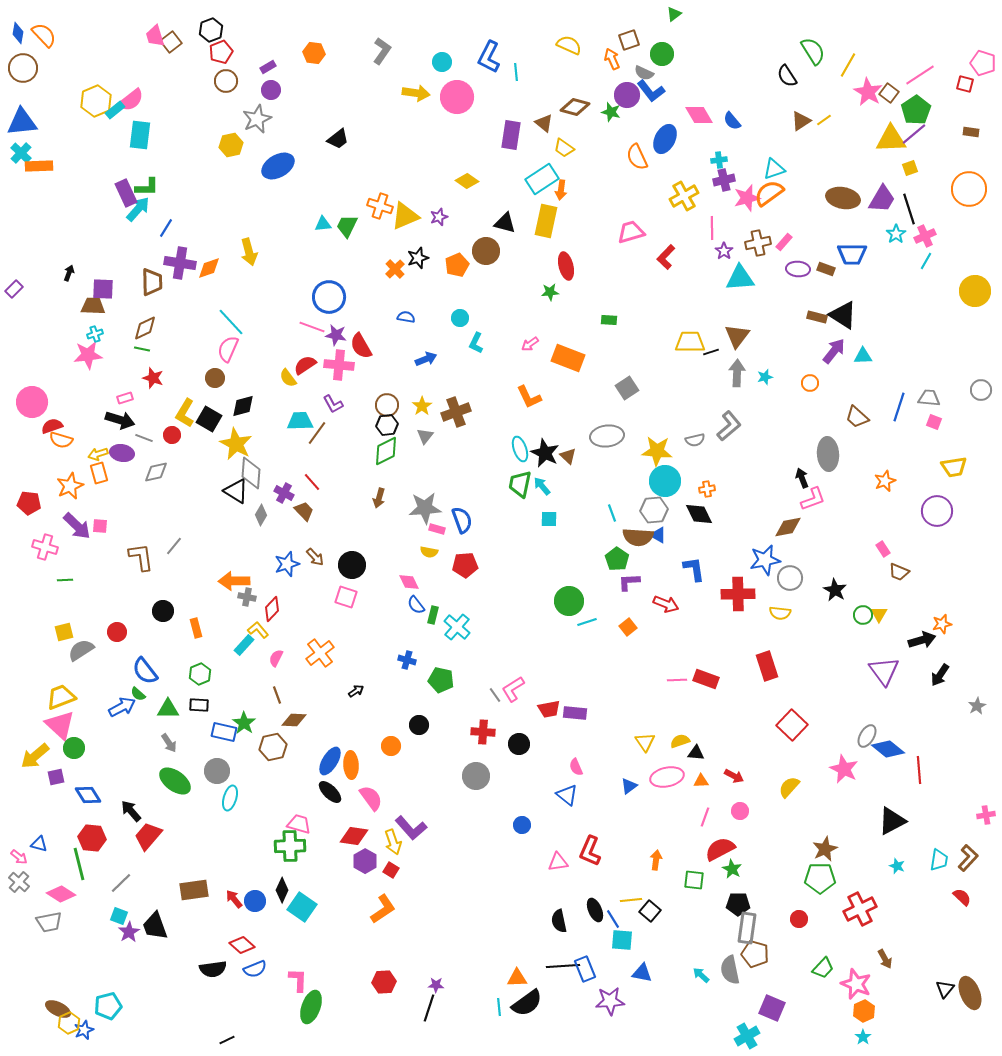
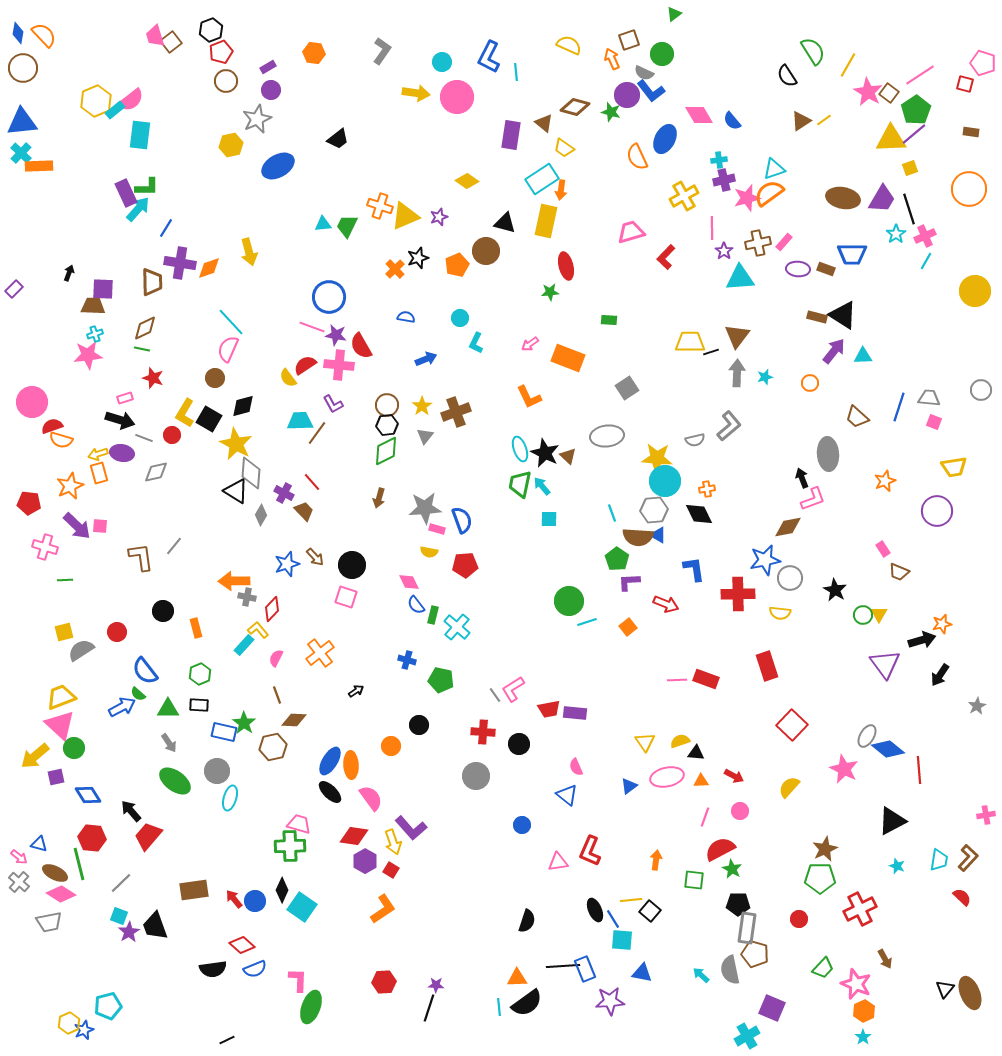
yellow star at (657, 451): moved 7 px down
purple triangle at (884, 671): moved 1 px right, 7 px up
black semicircle at (559, 921): moved 32 px left; rotated 150 degrees counterclockwise
brown ellipse at (58, 1009): moved 3 px left, 136 px up
